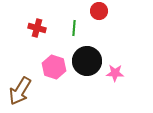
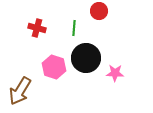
black circle: moved 1 px left, 3 px up
